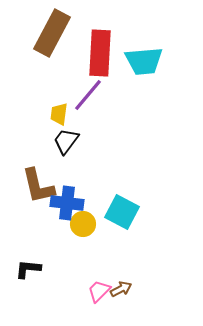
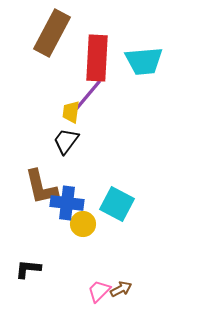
red rectangle: moved 3 px left, 5 px down
yellow trapezoid: moved 12 px right, 2 px up
brown L-shape: moved 3 px right, 1 px down
cyan square: moved 5 px left, 8 px up
